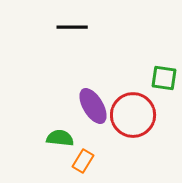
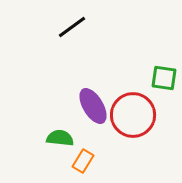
black line: rotated 36 degrees counterclockwise
